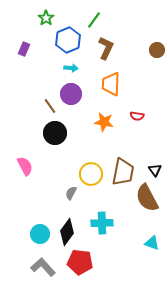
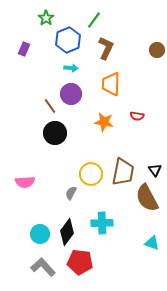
pink semicircle: moved 16 px down; rotated 114 degrees clockwise
